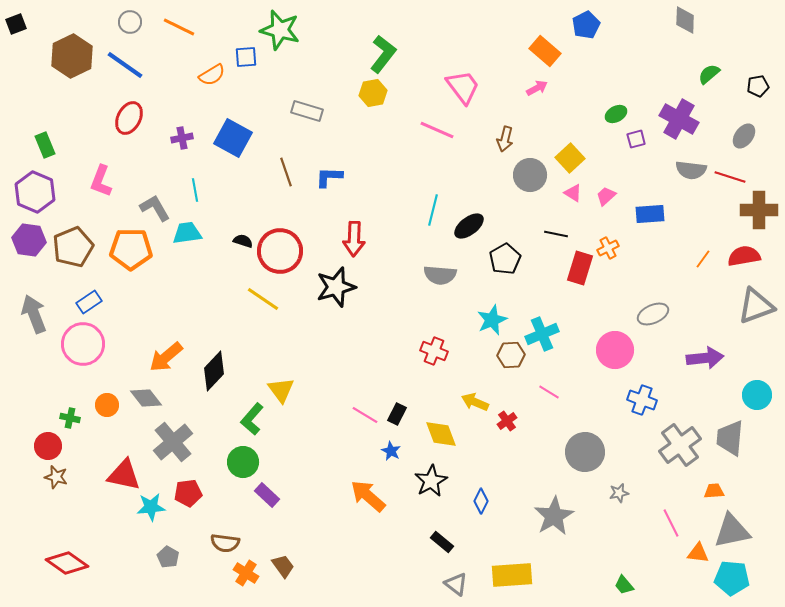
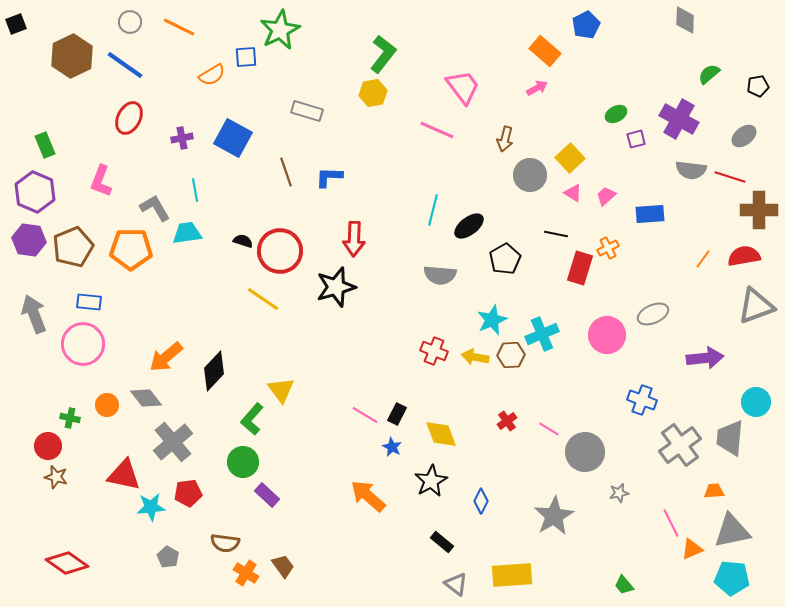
green star at (280, 30): rotated 30 degrees clockwise
gray ellipse at (744, 136): rotated 15 degrees clockwise
blue rectangle at (89, 302): rotated 40 degrees clockwise
pink circle at (615, 350): moved 8 px left, 15 px up
pink line at (549, 392): moved 37 px down
cyan circle at (757, 395): moved 1 px left, 7 px down
yellow arrow at (475, 402): moved 45 px up; rotated 12 degrees counterclockwise
blue star at (391, 451): moved 1 px right, 4 px up
orange triangle at (698, 553): moved 6 px left, 4 px up; rotated 30 degrees counterclockwise
